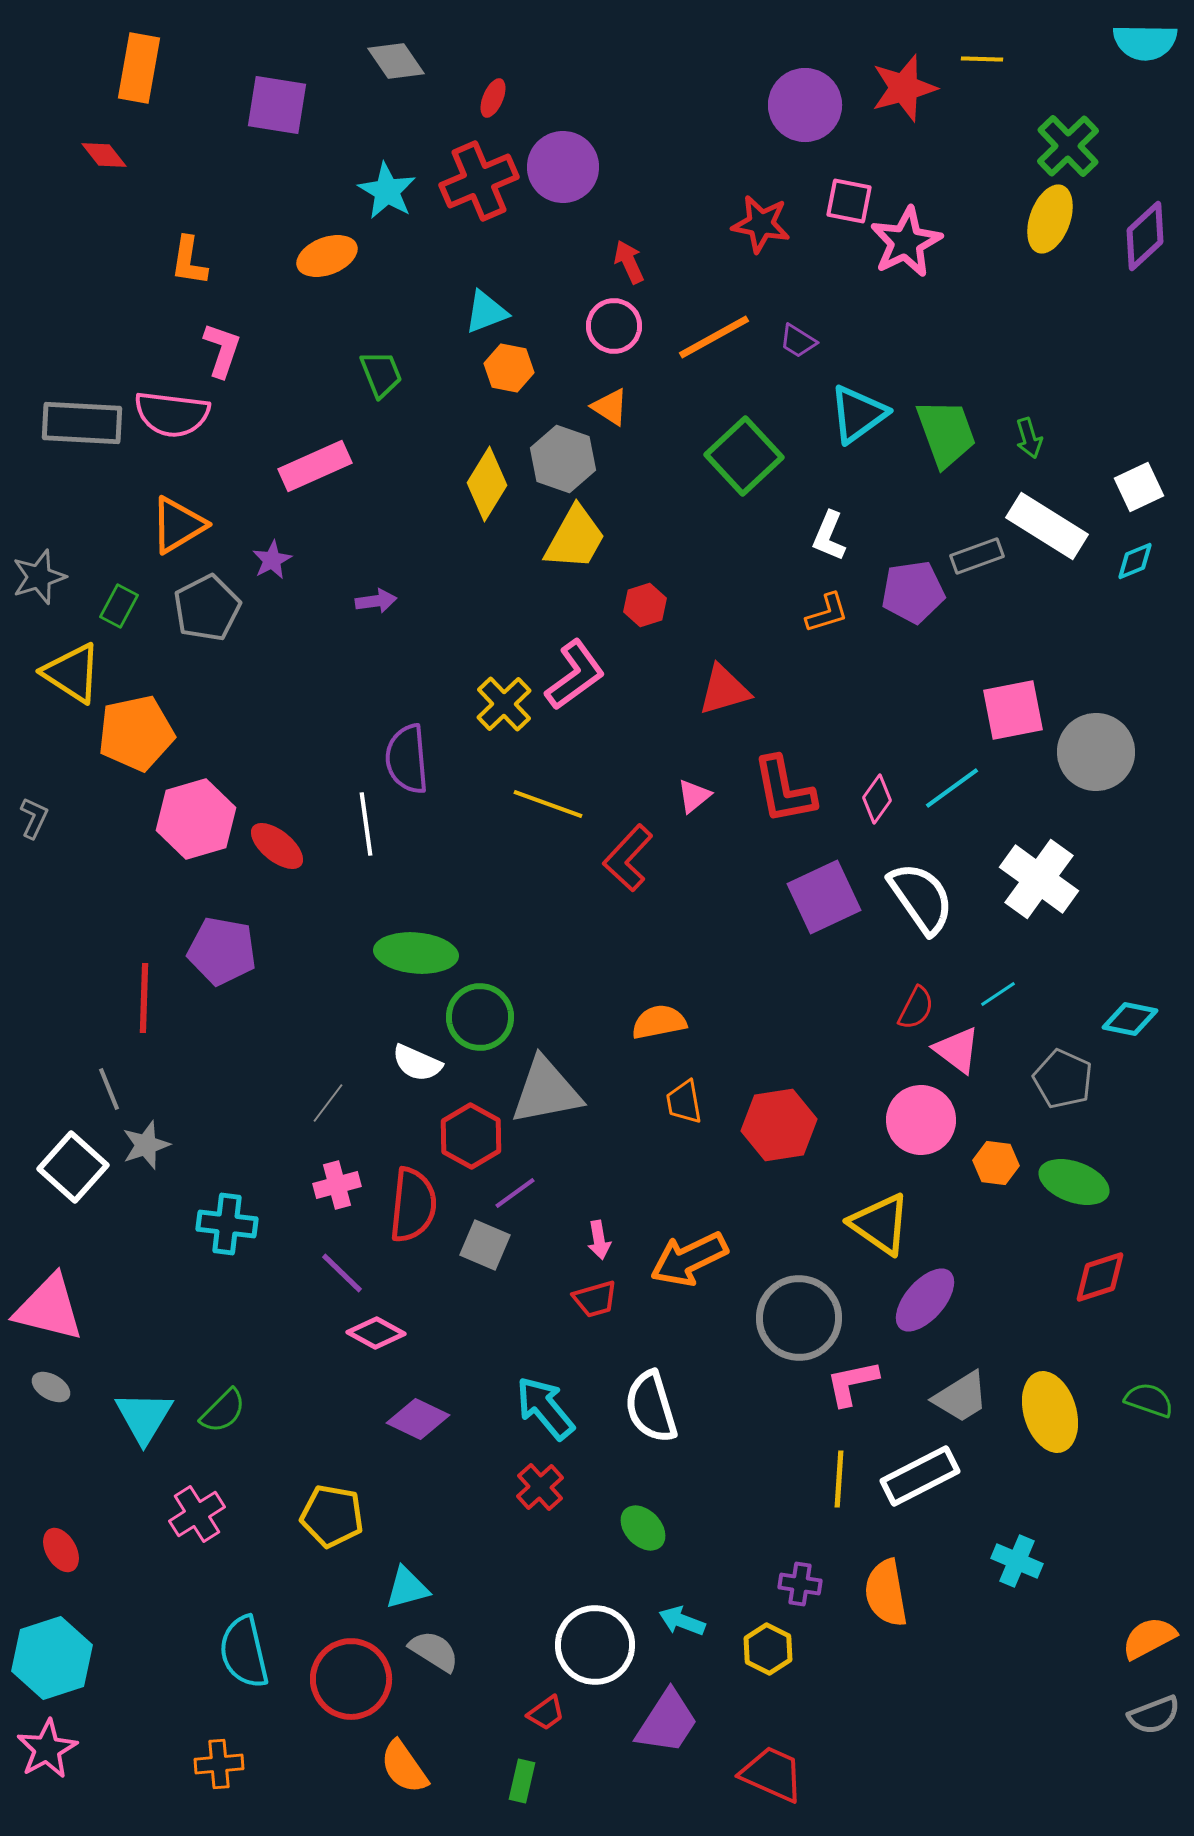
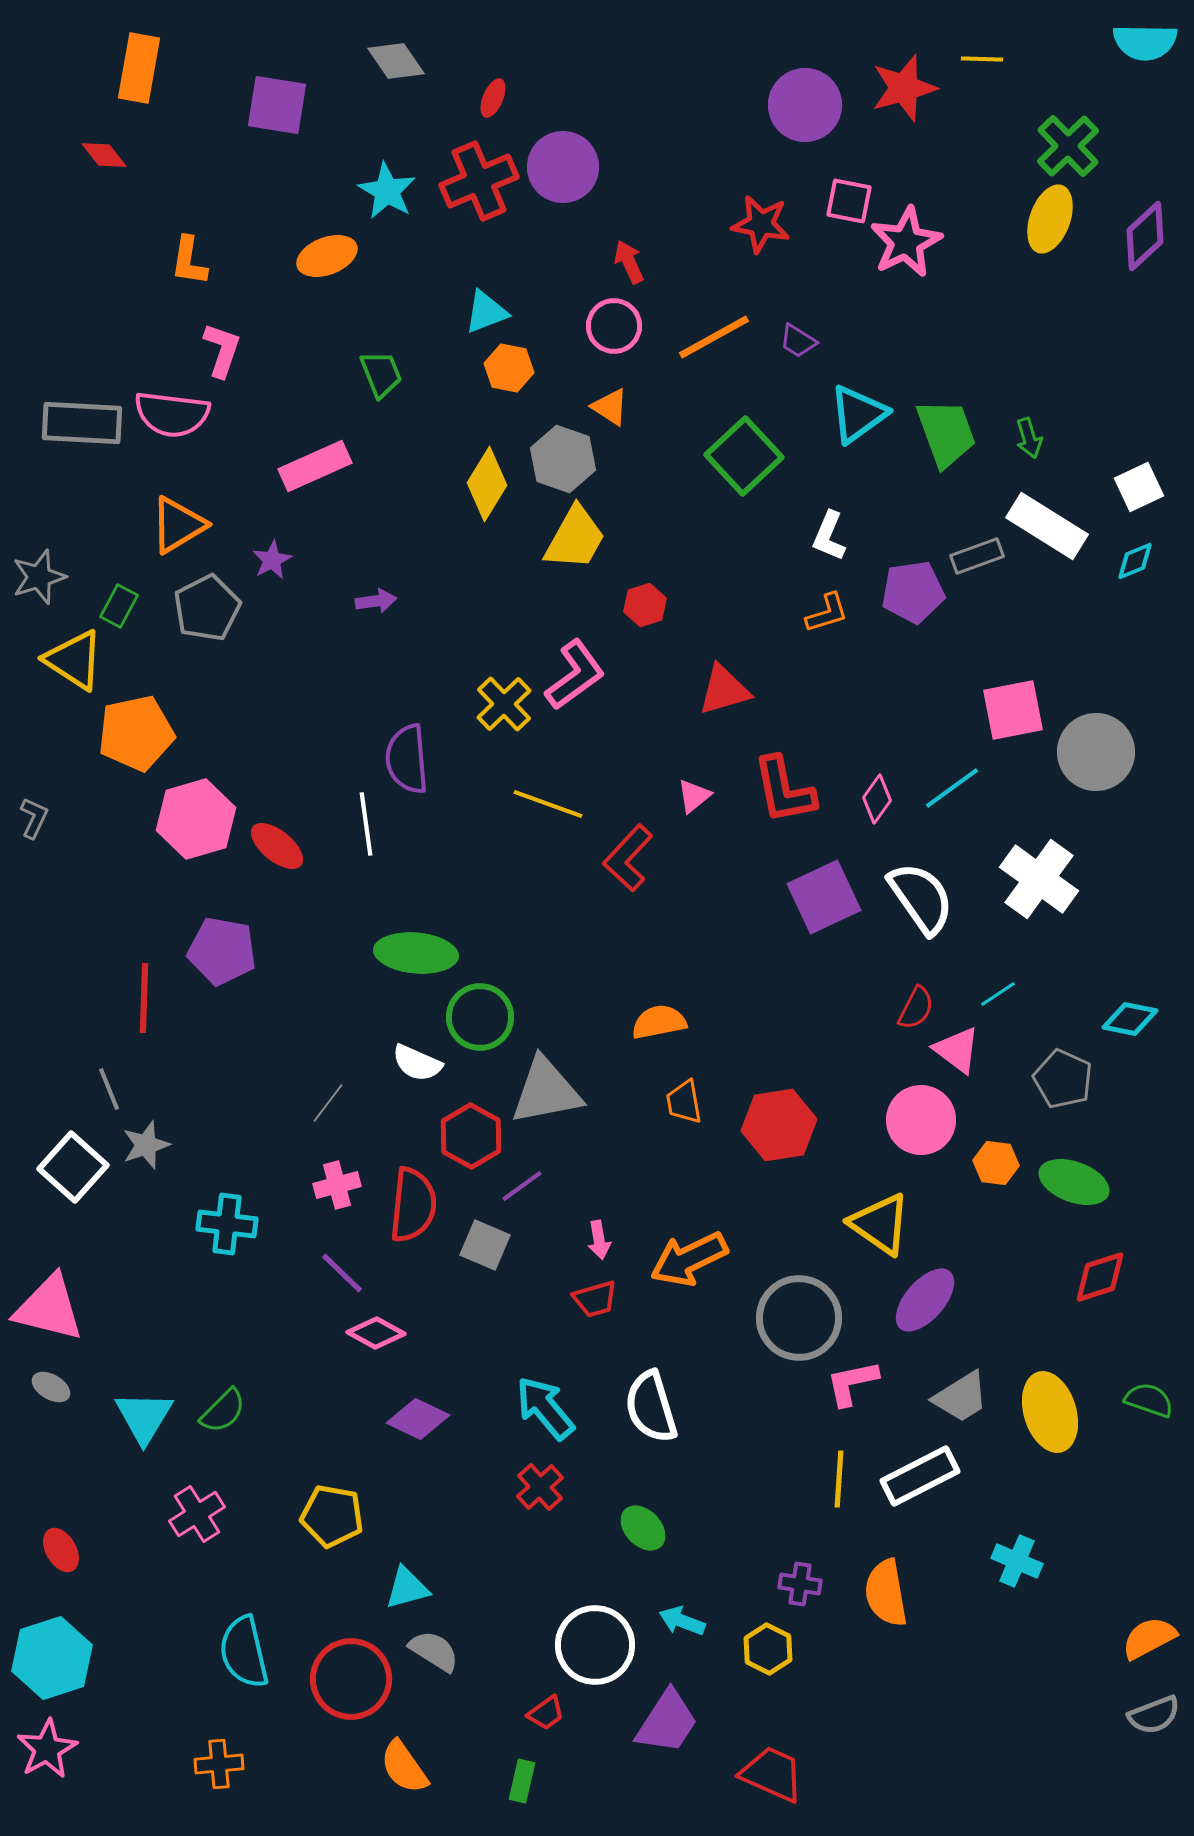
yellow triangle at (72, 673): moved 2 px right, 13 px up
purple line at (515, 1193): moved 7 px right, 7 px up
